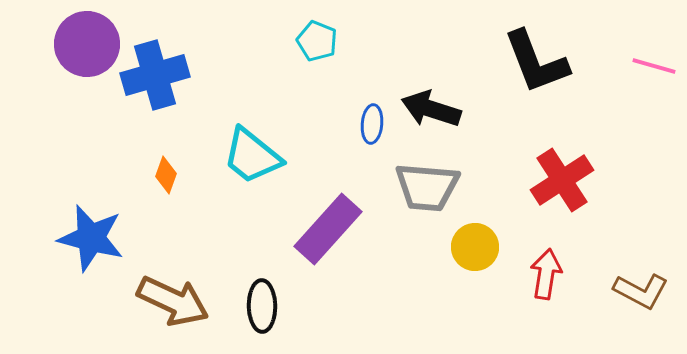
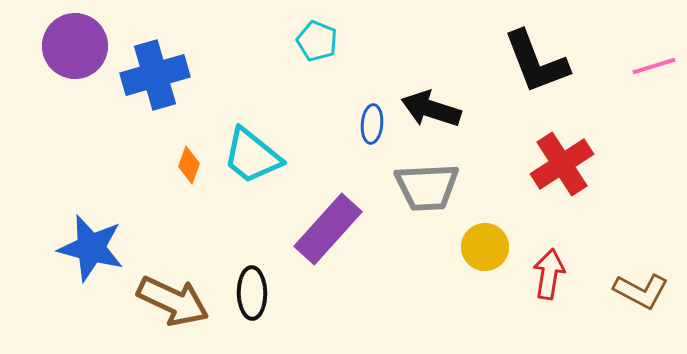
purple circle: moved 12 px left, 2 px down
pink line: rotated 33 degrees counterclockwise
orange diamond: moved 23 px right, 10 px up
red cross: moved 16 px up
gray trapezoid: rotated 8 degrees counterclockwise
blue star: moved 10 px down
yellow circle: moved 10 px right
red arrow: moved 3 px right
black ellipse: moved 10 px left, 13 px up
